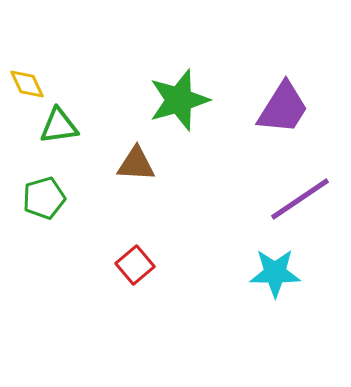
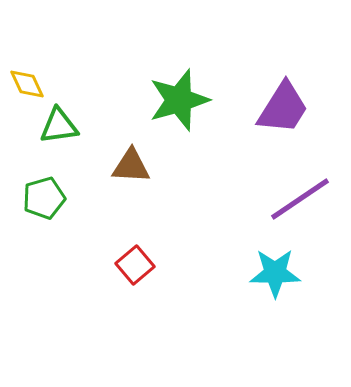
brown triangle: moved 5 px left, 2 px down
